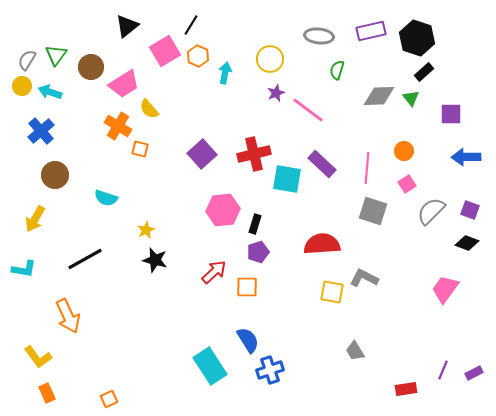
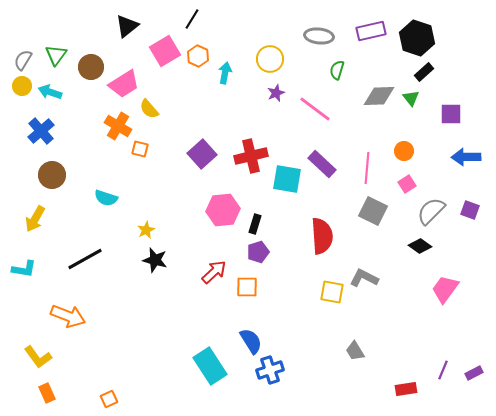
black line at (191, 25): moved 1 px right, 6 px up
gray semicircle at (27, 60): moved 4 px left
pink line at (308, 110): moved 7 px right, 1 px up
red cross at (254, 154): moved 3 px left, 2 px down
brown circle at (55, 175): moved 3 px left
gray square at (373, 211): rotated 8 degrees clockwise
black diamond at (467, 243): moved 47 px left, 3 px down; rotated 15 degrees clockwise
red semicircle at (322, 244): moved 8 px up; rotated 90 degrees clockwise
orange arrow at (68, 316): rotated 44 degrees counterclockwise
blue semicircle at (248, 340): moved 3 px right, 1 px down
